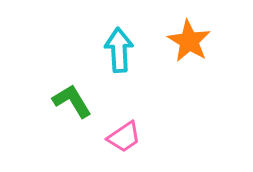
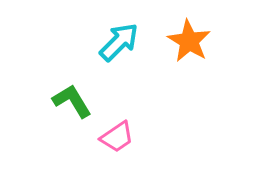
cyan arrow: moved 8 px up; rotated 48 degrees clockwise
pink trapezoid: moved 7 px left
